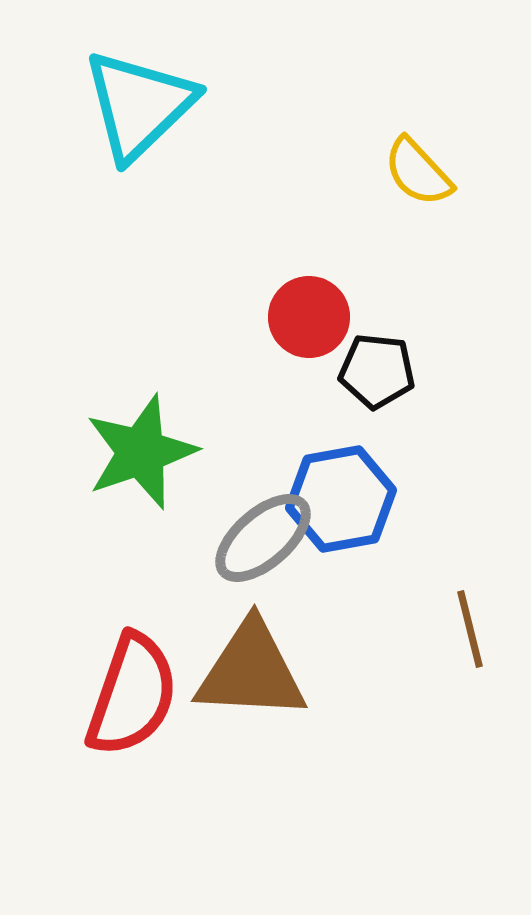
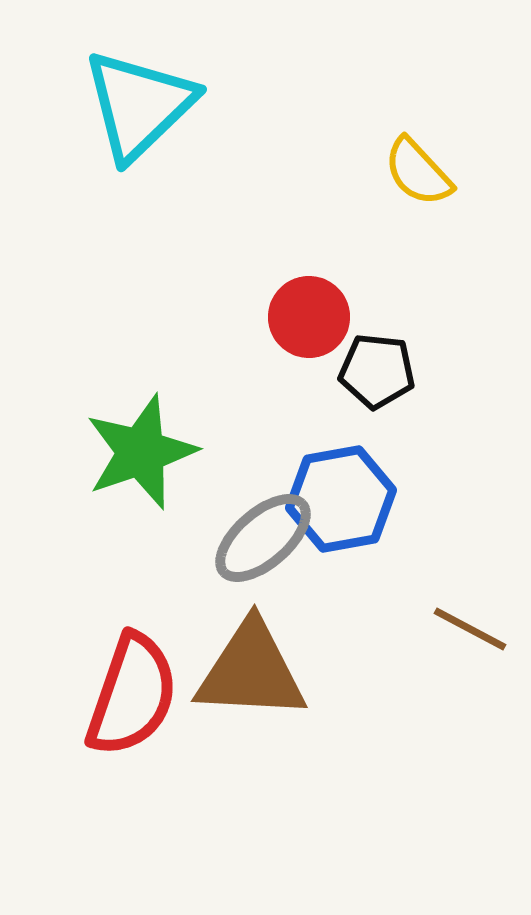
brown line: rotated 48 degrees counterclockwise
